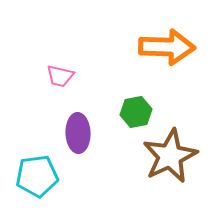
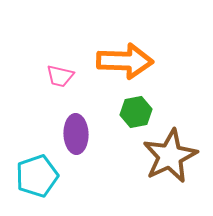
orange arrow: moved 42 px left, 14 px down
purple ellipse: moved 2 px left, 1 px down
cyan pentagon: rotated 12 degrees counterclockwise
